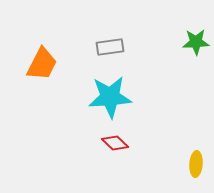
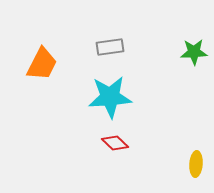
green star: moved 2 px left, 10 px down
